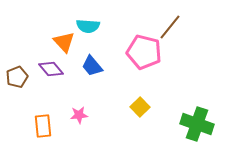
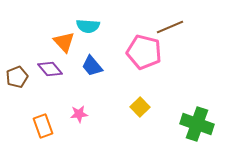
brown line: rotated 28 degrees clockwise
purple diamond: moved 1 px left
pink star: moved 1 px up
orange rectangle: rotated 15 degrees counterclockwise
